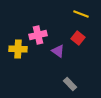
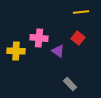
yellow line: moved 2 px up; rotated 28 degrees counterclockwise
pink cross: moved 1 px right, 3 px down; rotated 18 degrees clockwise
yellow cross: moved 2 px left, 2 px down
